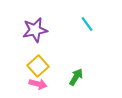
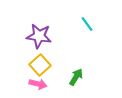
purple star: moved 4 px right, 6 px down; rotated 20 degrees clockwise
yellow square: moved 2 px right, 1 px up
